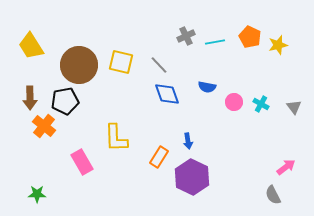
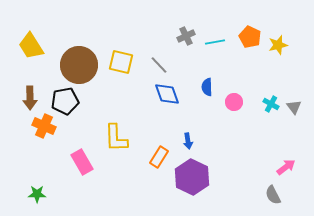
blue semicircle: rotated 78 degrees clockwise
cyan cross: moved 10 px right
orange cross: rotated 15 degrees counterclockwise
